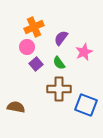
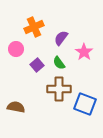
pink circle: moved 11 px left, 2 px down
pink star: rotated 12 degrees counterclockwise
purple square: moved 1 px right, 1 px down
blue square: moved 1 px left, 1 px up
